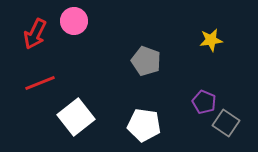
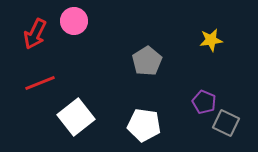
gray pentagon: moved 1 px right; rotated 20 degrees clockwise
gray square: rotated 8 degrees counterclockwise
